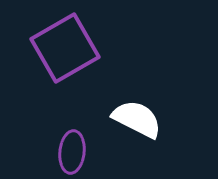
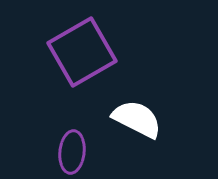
purple square: moved 17 px right, 4 px down
